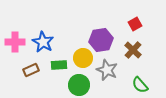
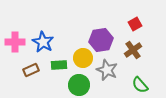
brown cross: rotated 12 degrees clockwise
